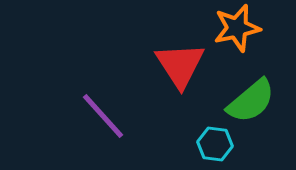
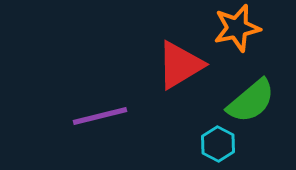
red triangle: rotated 32 degrees clockwise
purple line: moved 3 px left; rotated 62 degrees counterclockwise
cyan hexagon: moved 3 px right; rotated 20 degrees clockwise
